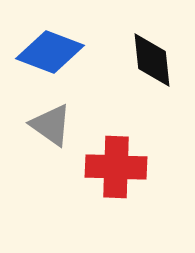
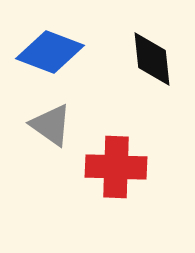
black diamond: moved 1 px up
